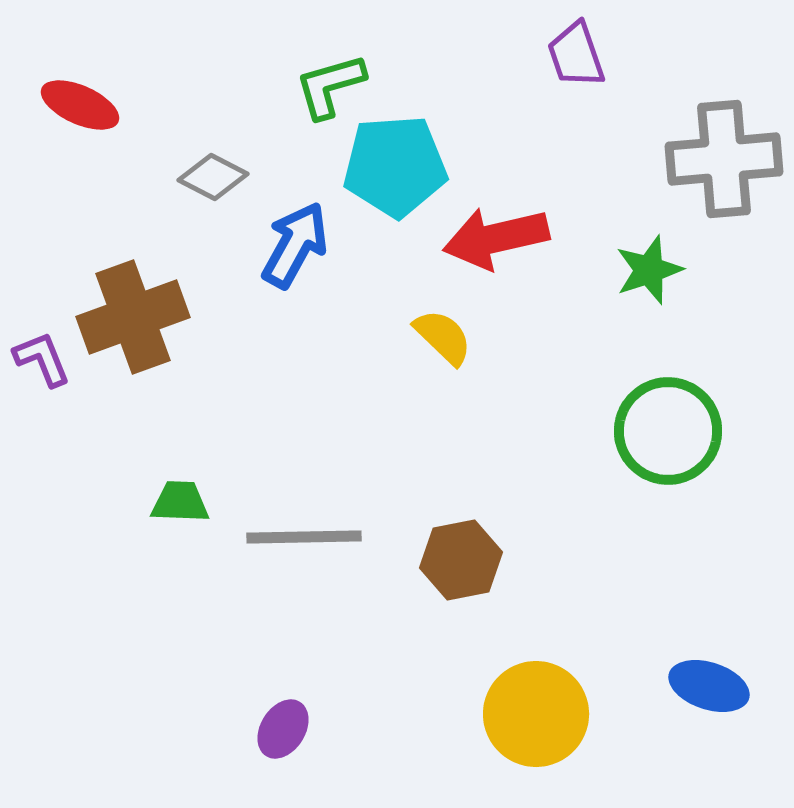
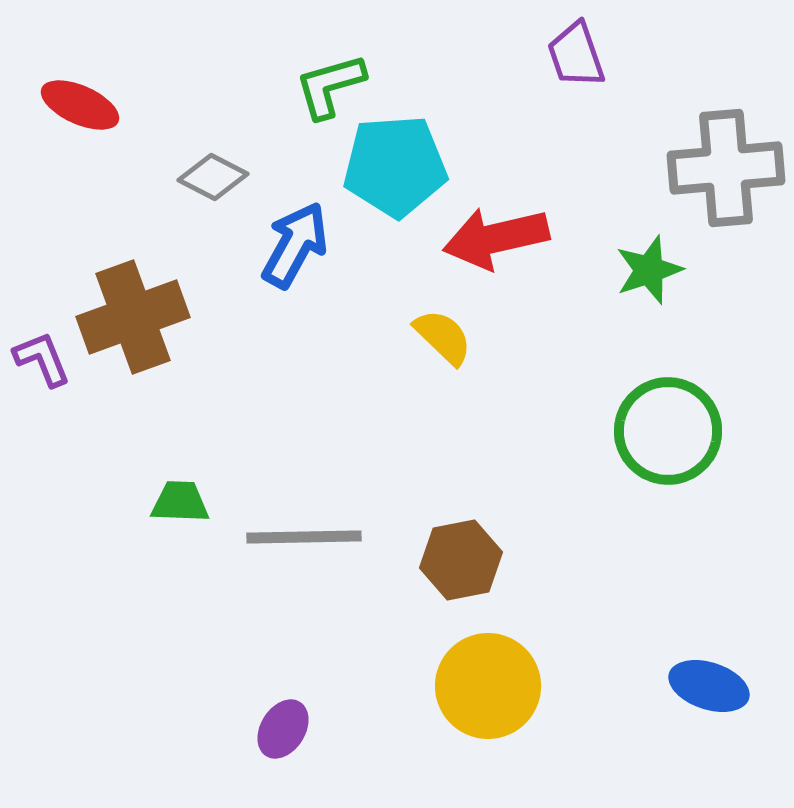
gray cross: moved 2 px right, 9 px down
yellow circle: moved 48 px left, 28 px up
